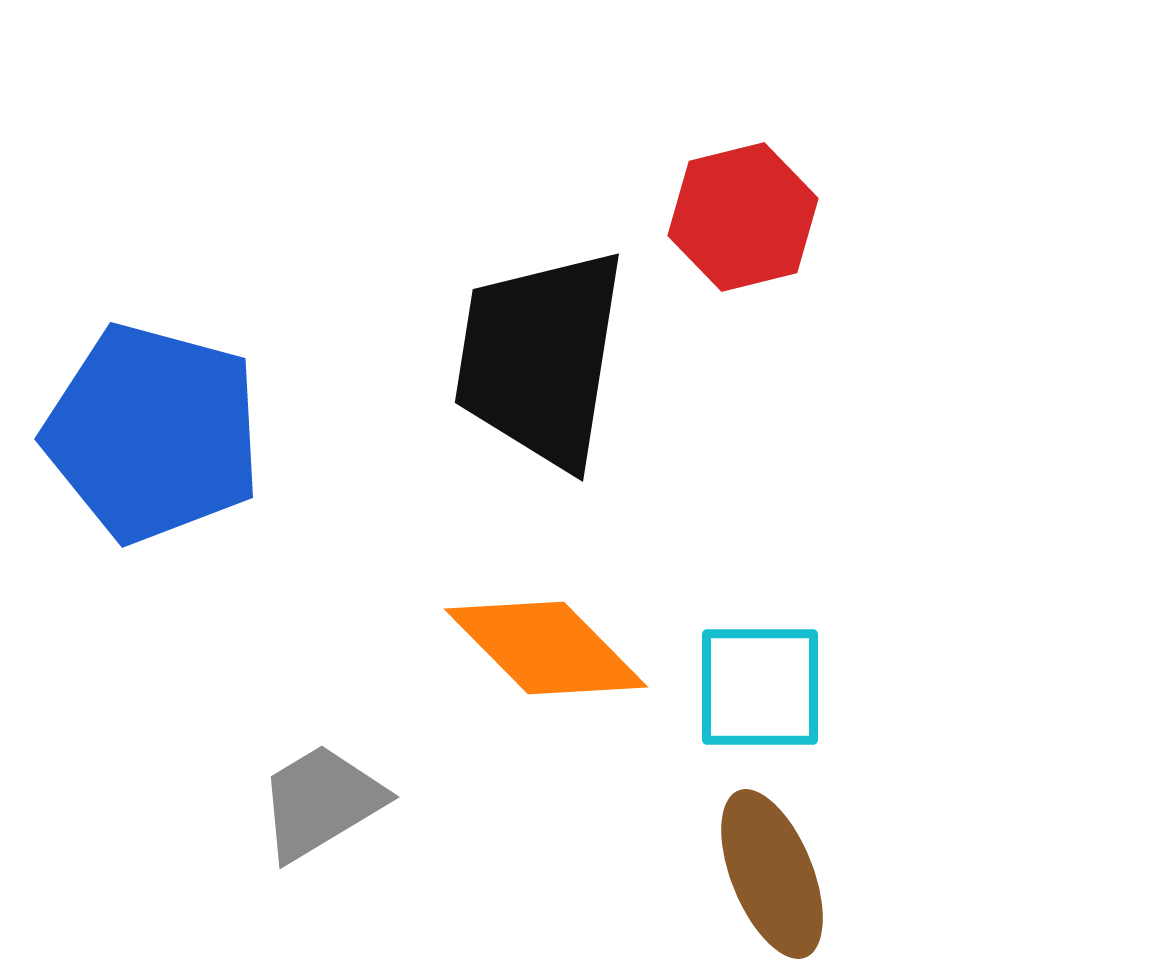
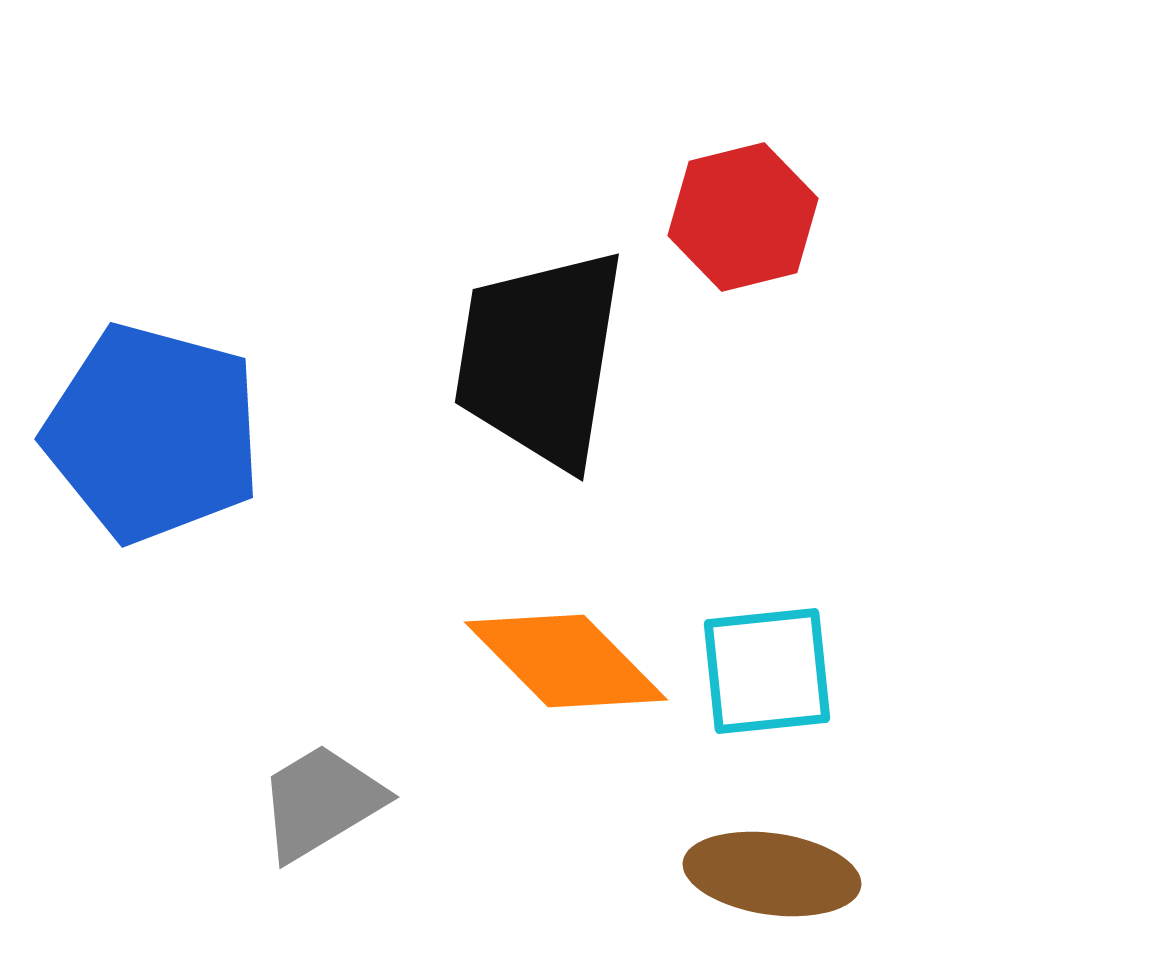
orange diamond: moved 20 px right, 13 px down
cyan square: moved 7 px right, 16 px up; rotated 6 degrees counterclockwise
brown ellipse: rotated 60 degrees counterclockwise
